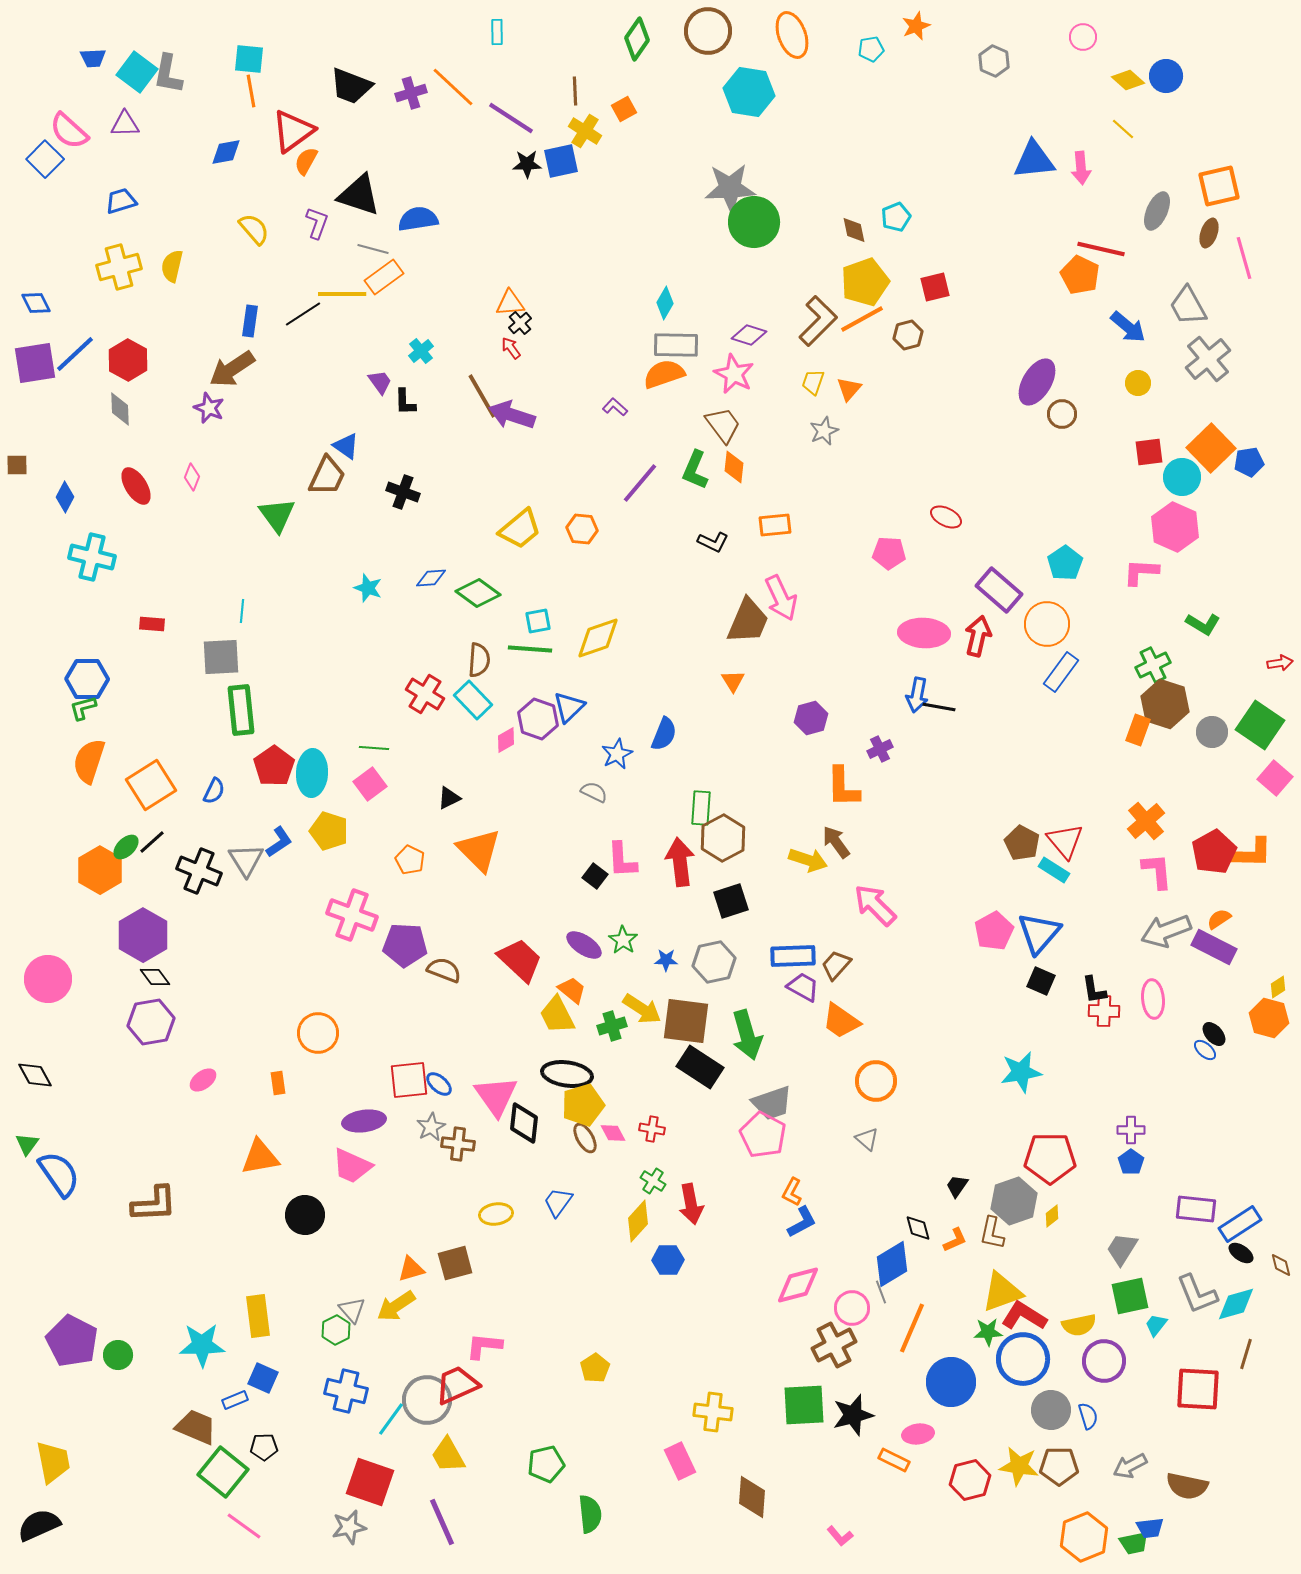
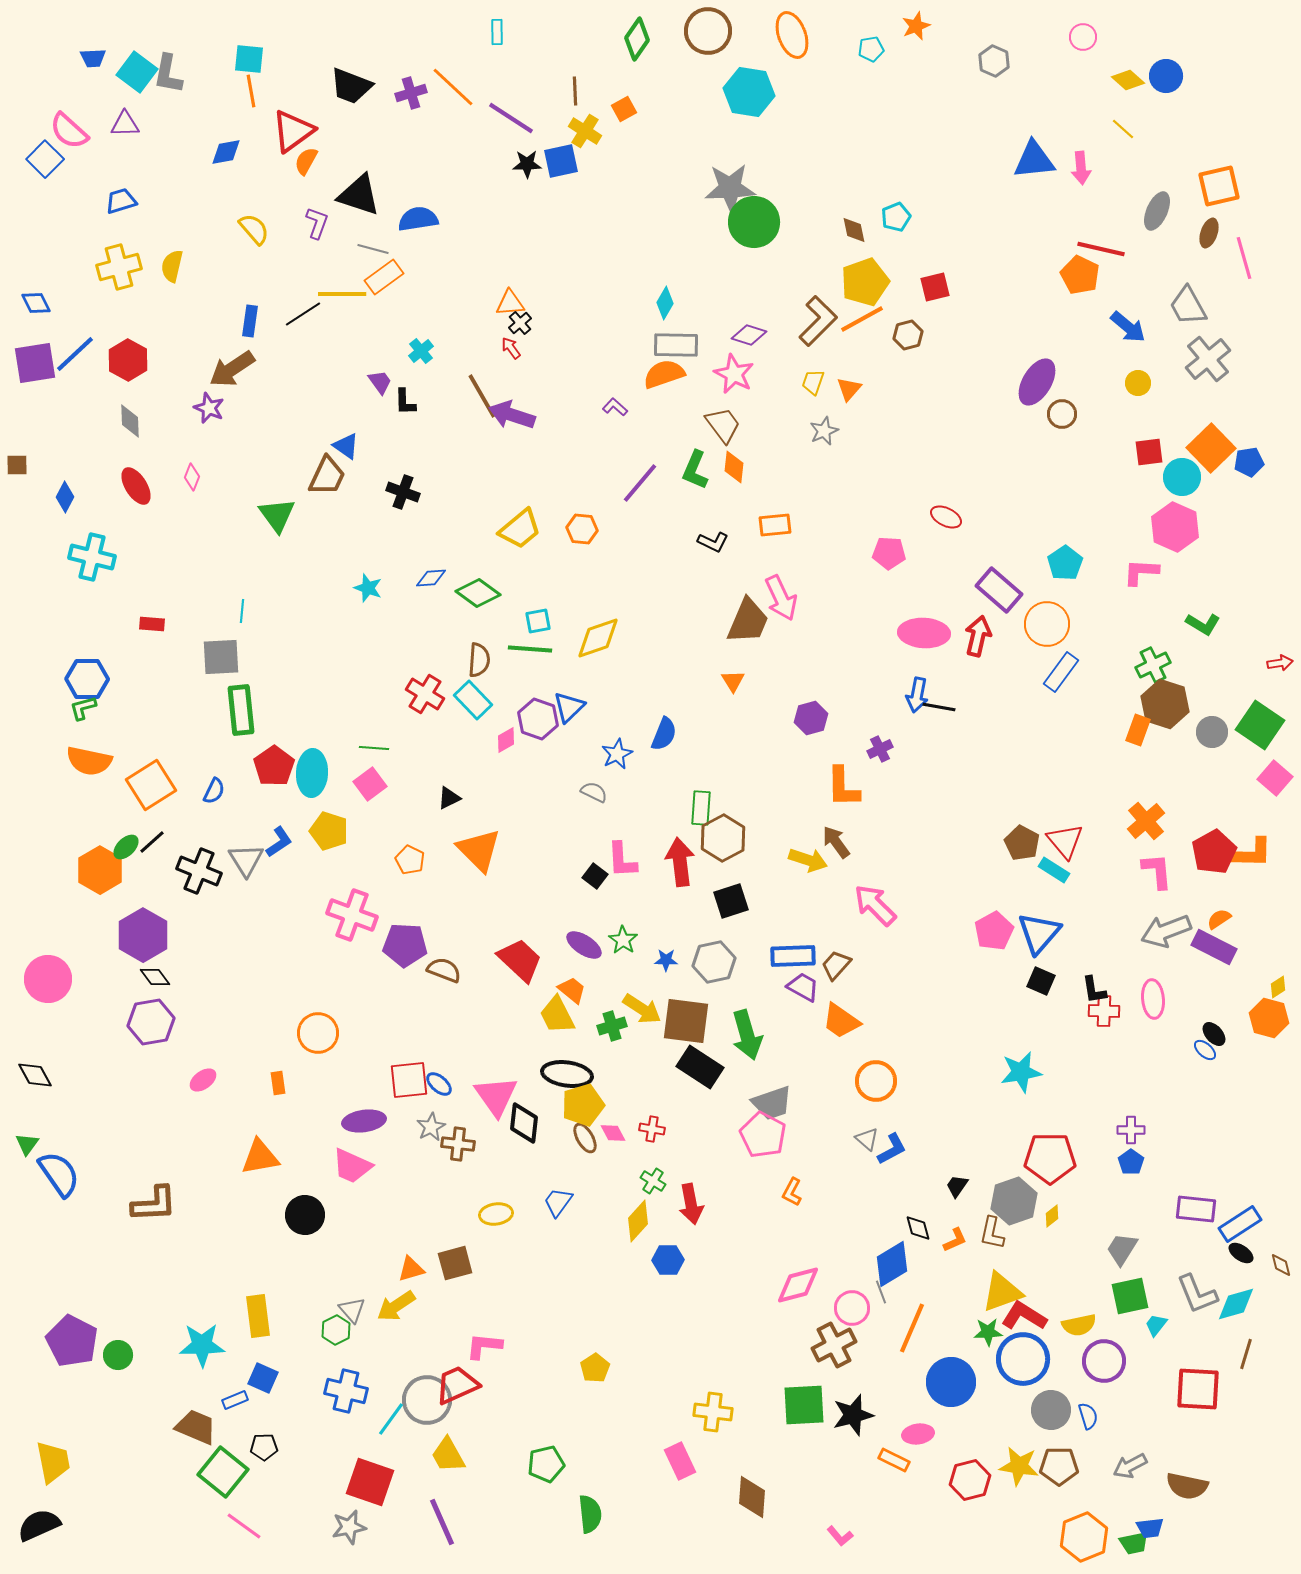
gray diamond at (120, 409): moved 10 px right, 12 px down
orange semicircle at (89, 761): rotated 96 degrees counterclockwise
blue L-shape at (802, 1222): moved 90 px right, 73 px up
